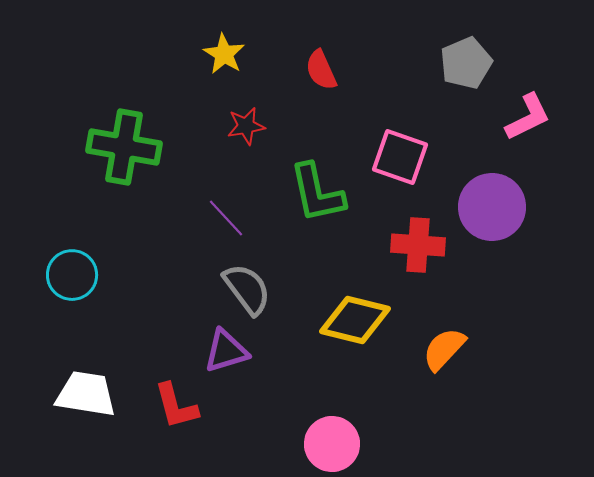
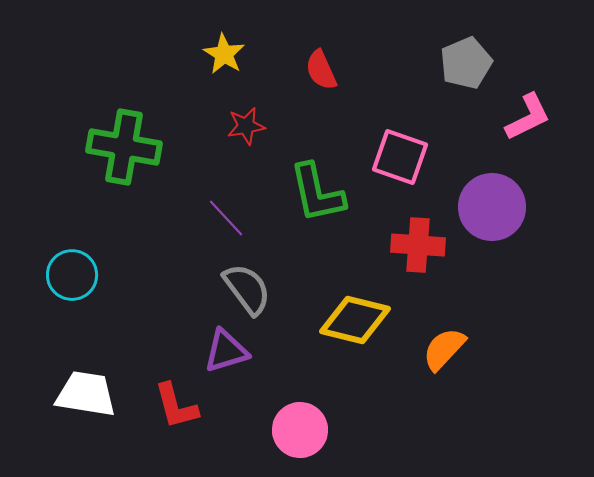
pink circle: moved 32 px left, 14 px up
